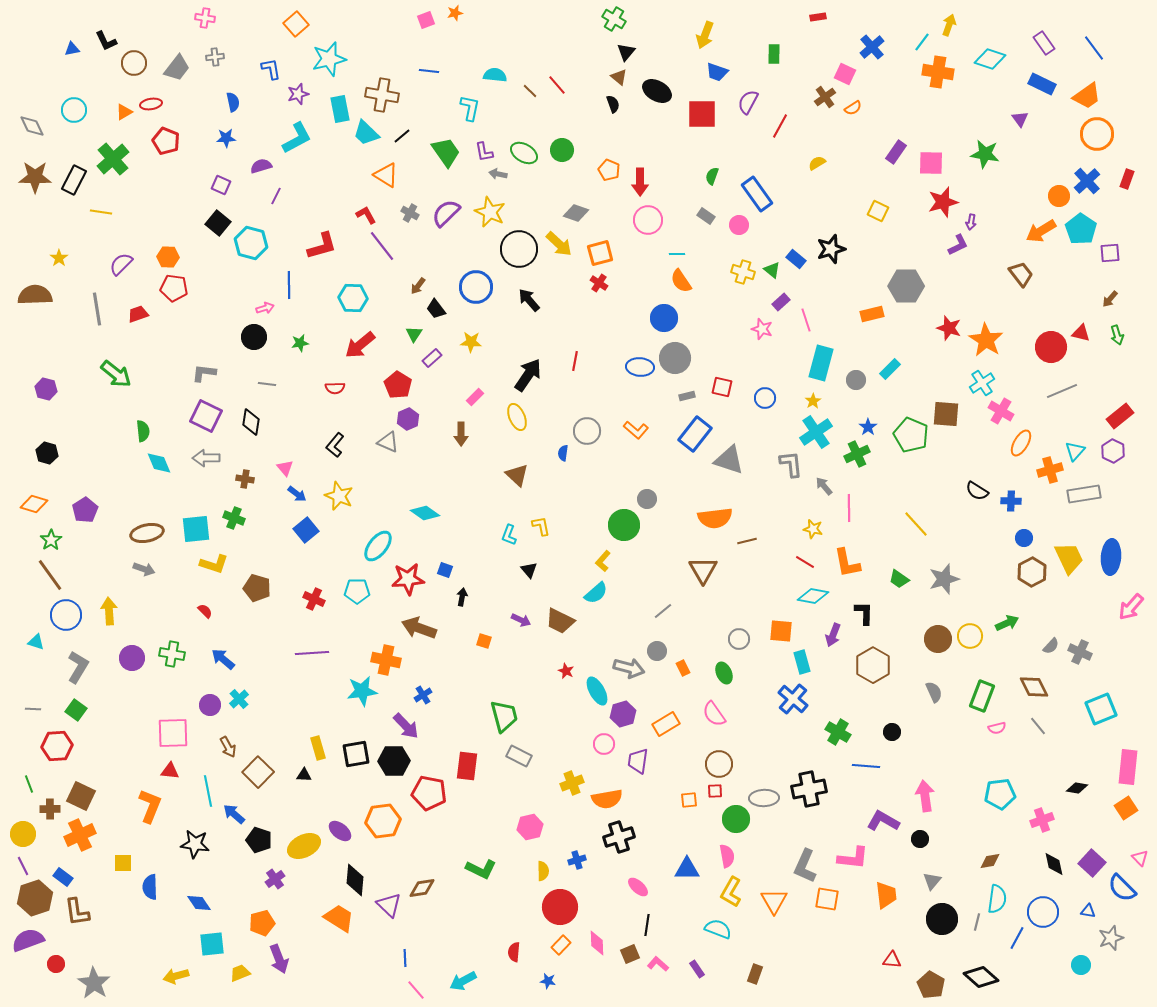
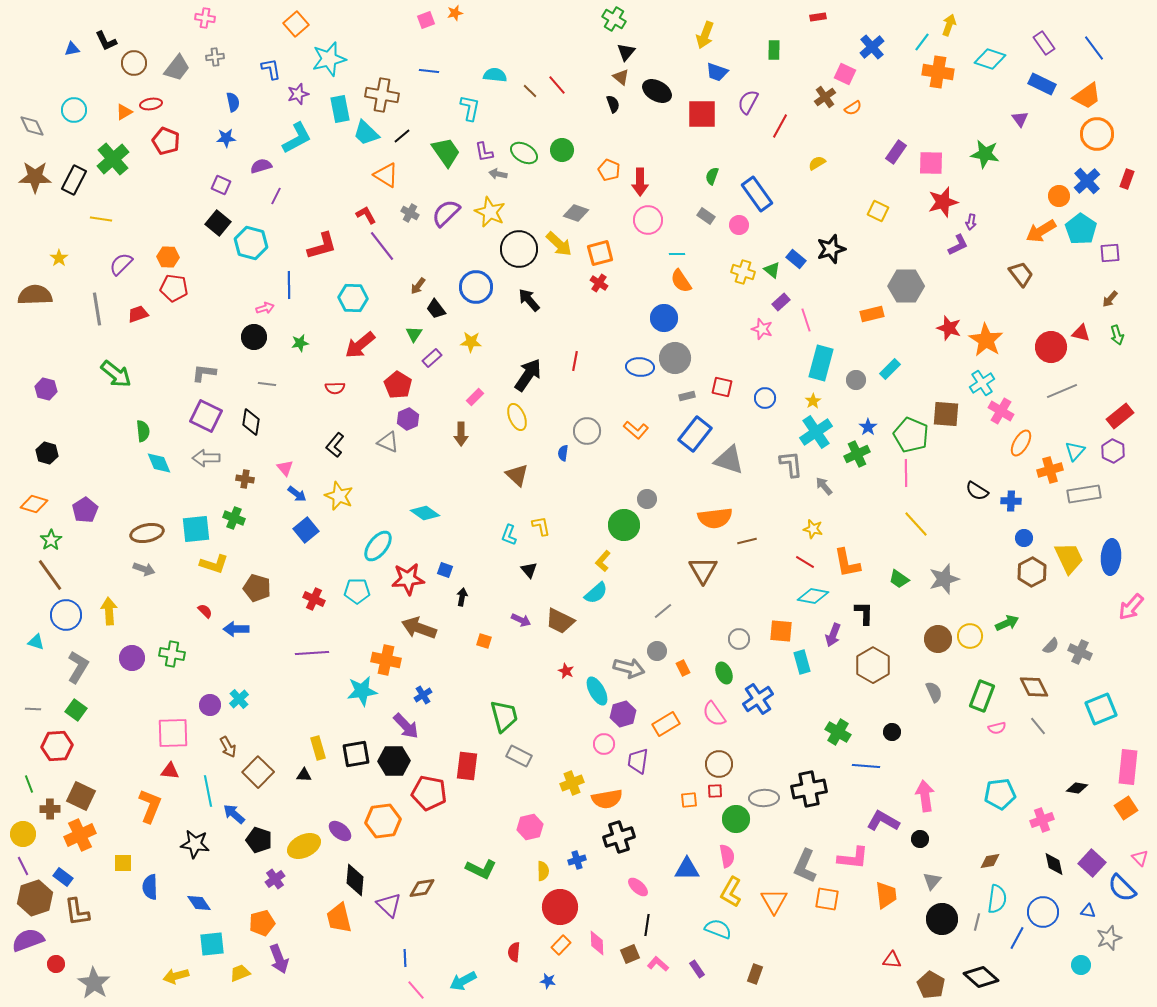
green rectangle at (774, 54): moved 4 px up
brown triangle at (619, 77): moved 2 px right
yellow line at (101, 212): moved 7 px down
pink line at (849, 508): moved 57 px right, 35 px up
blue arrow at (223, 659): moved 13 px right, 30 px up; rotated 40 degrees counterclockwise
blue cross at (793, 699): moved 35 px left; rotated 16 degrees clockwise
orange trapezoid at (339, 918): rotated 136 degrees counterclockwise
gray star at (1111, 938): moved 2 px left
